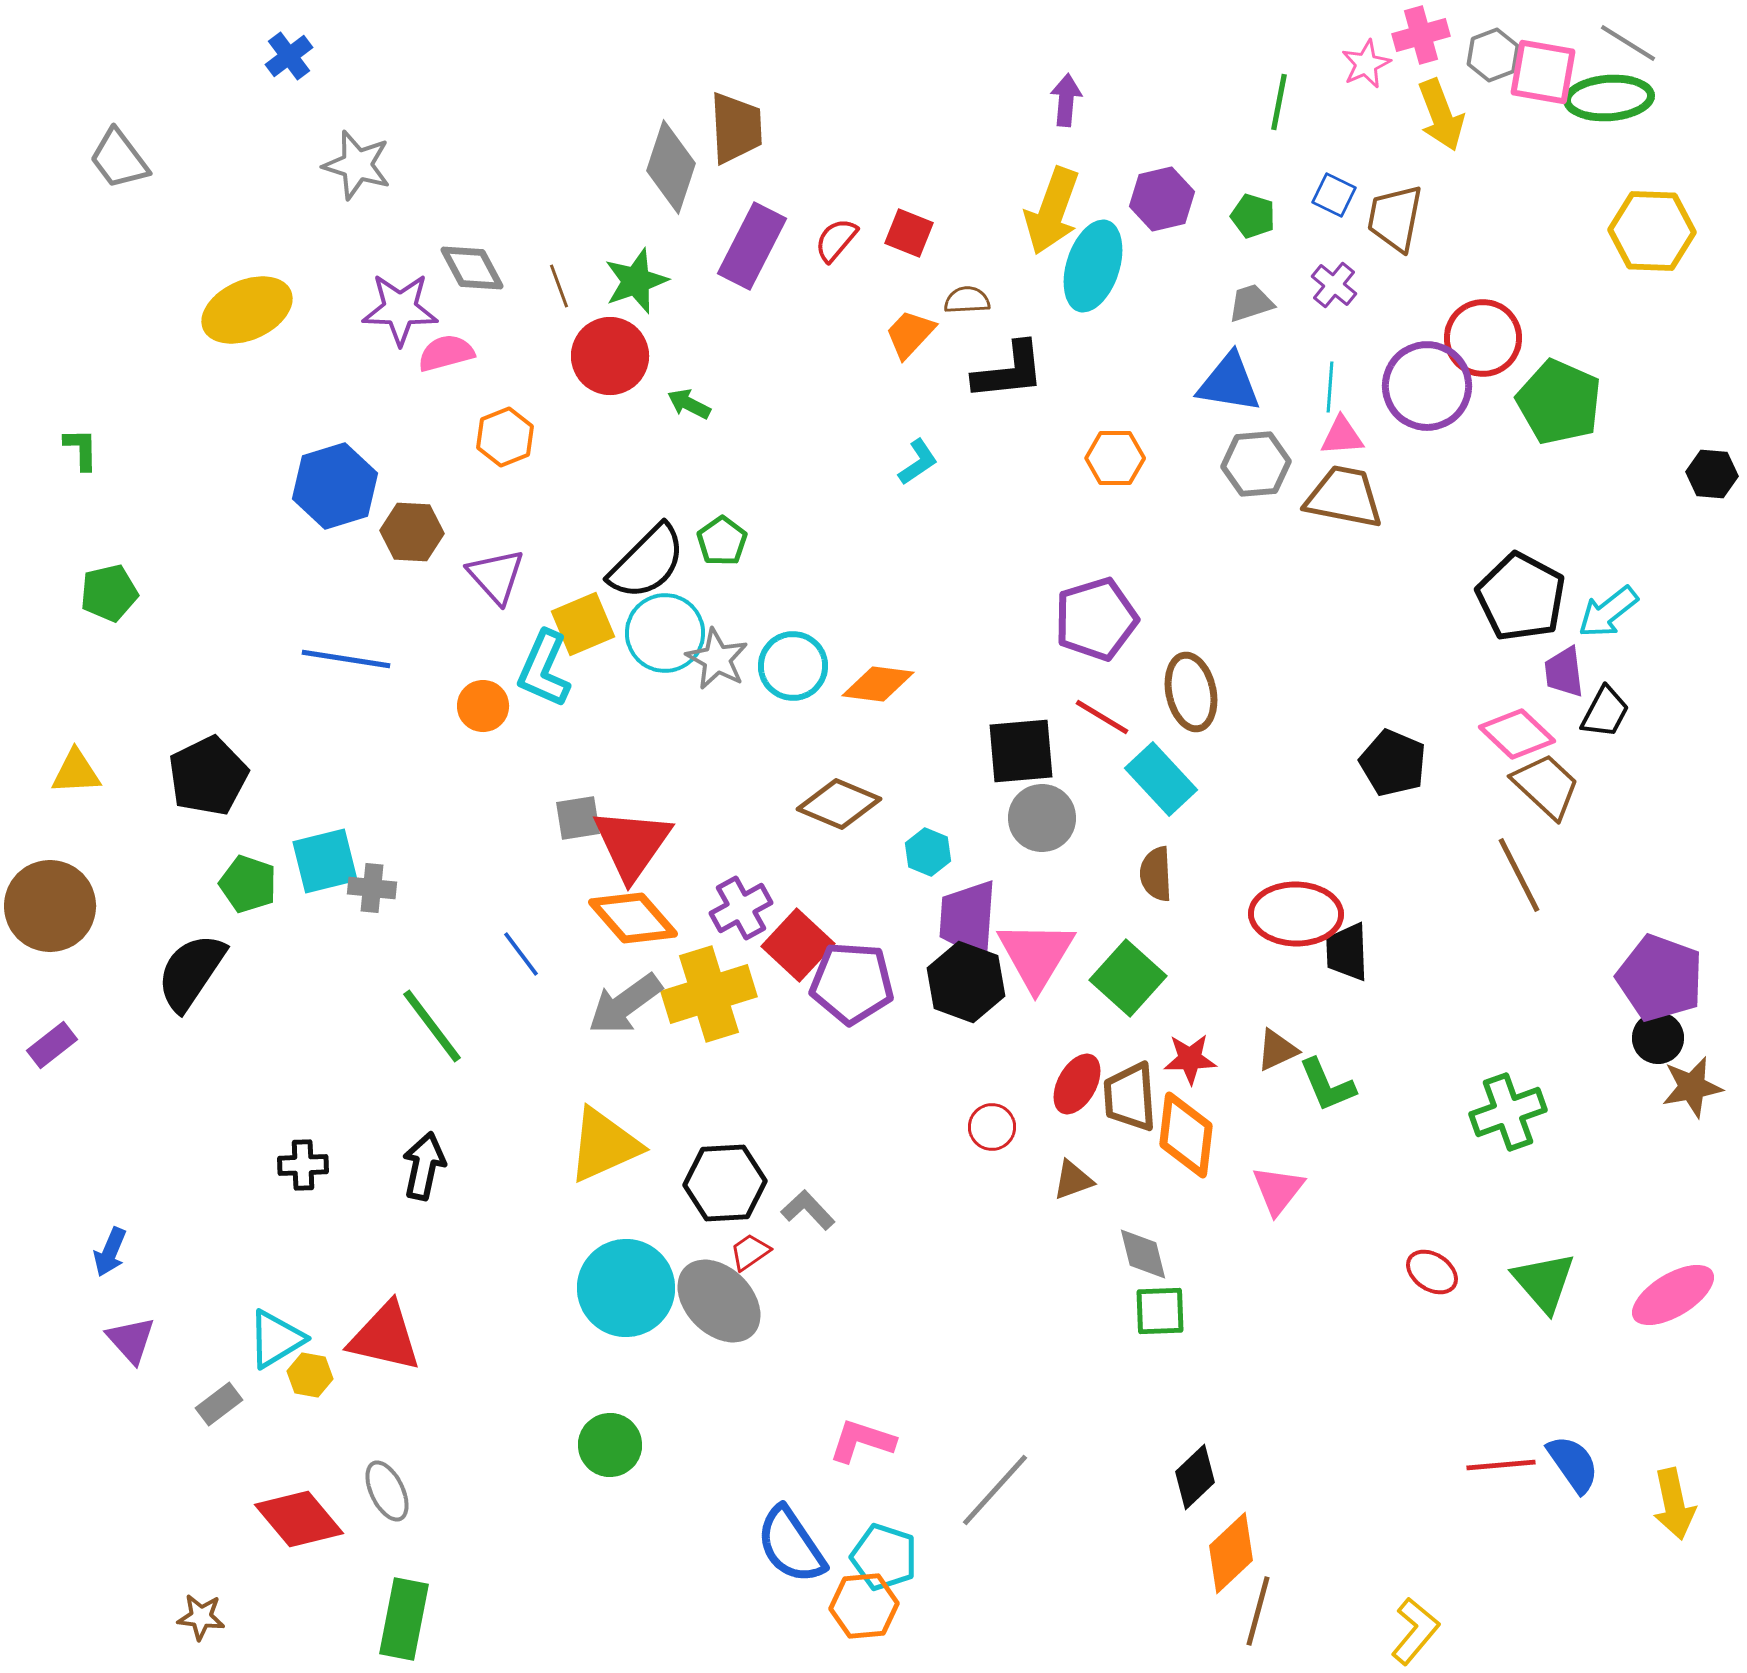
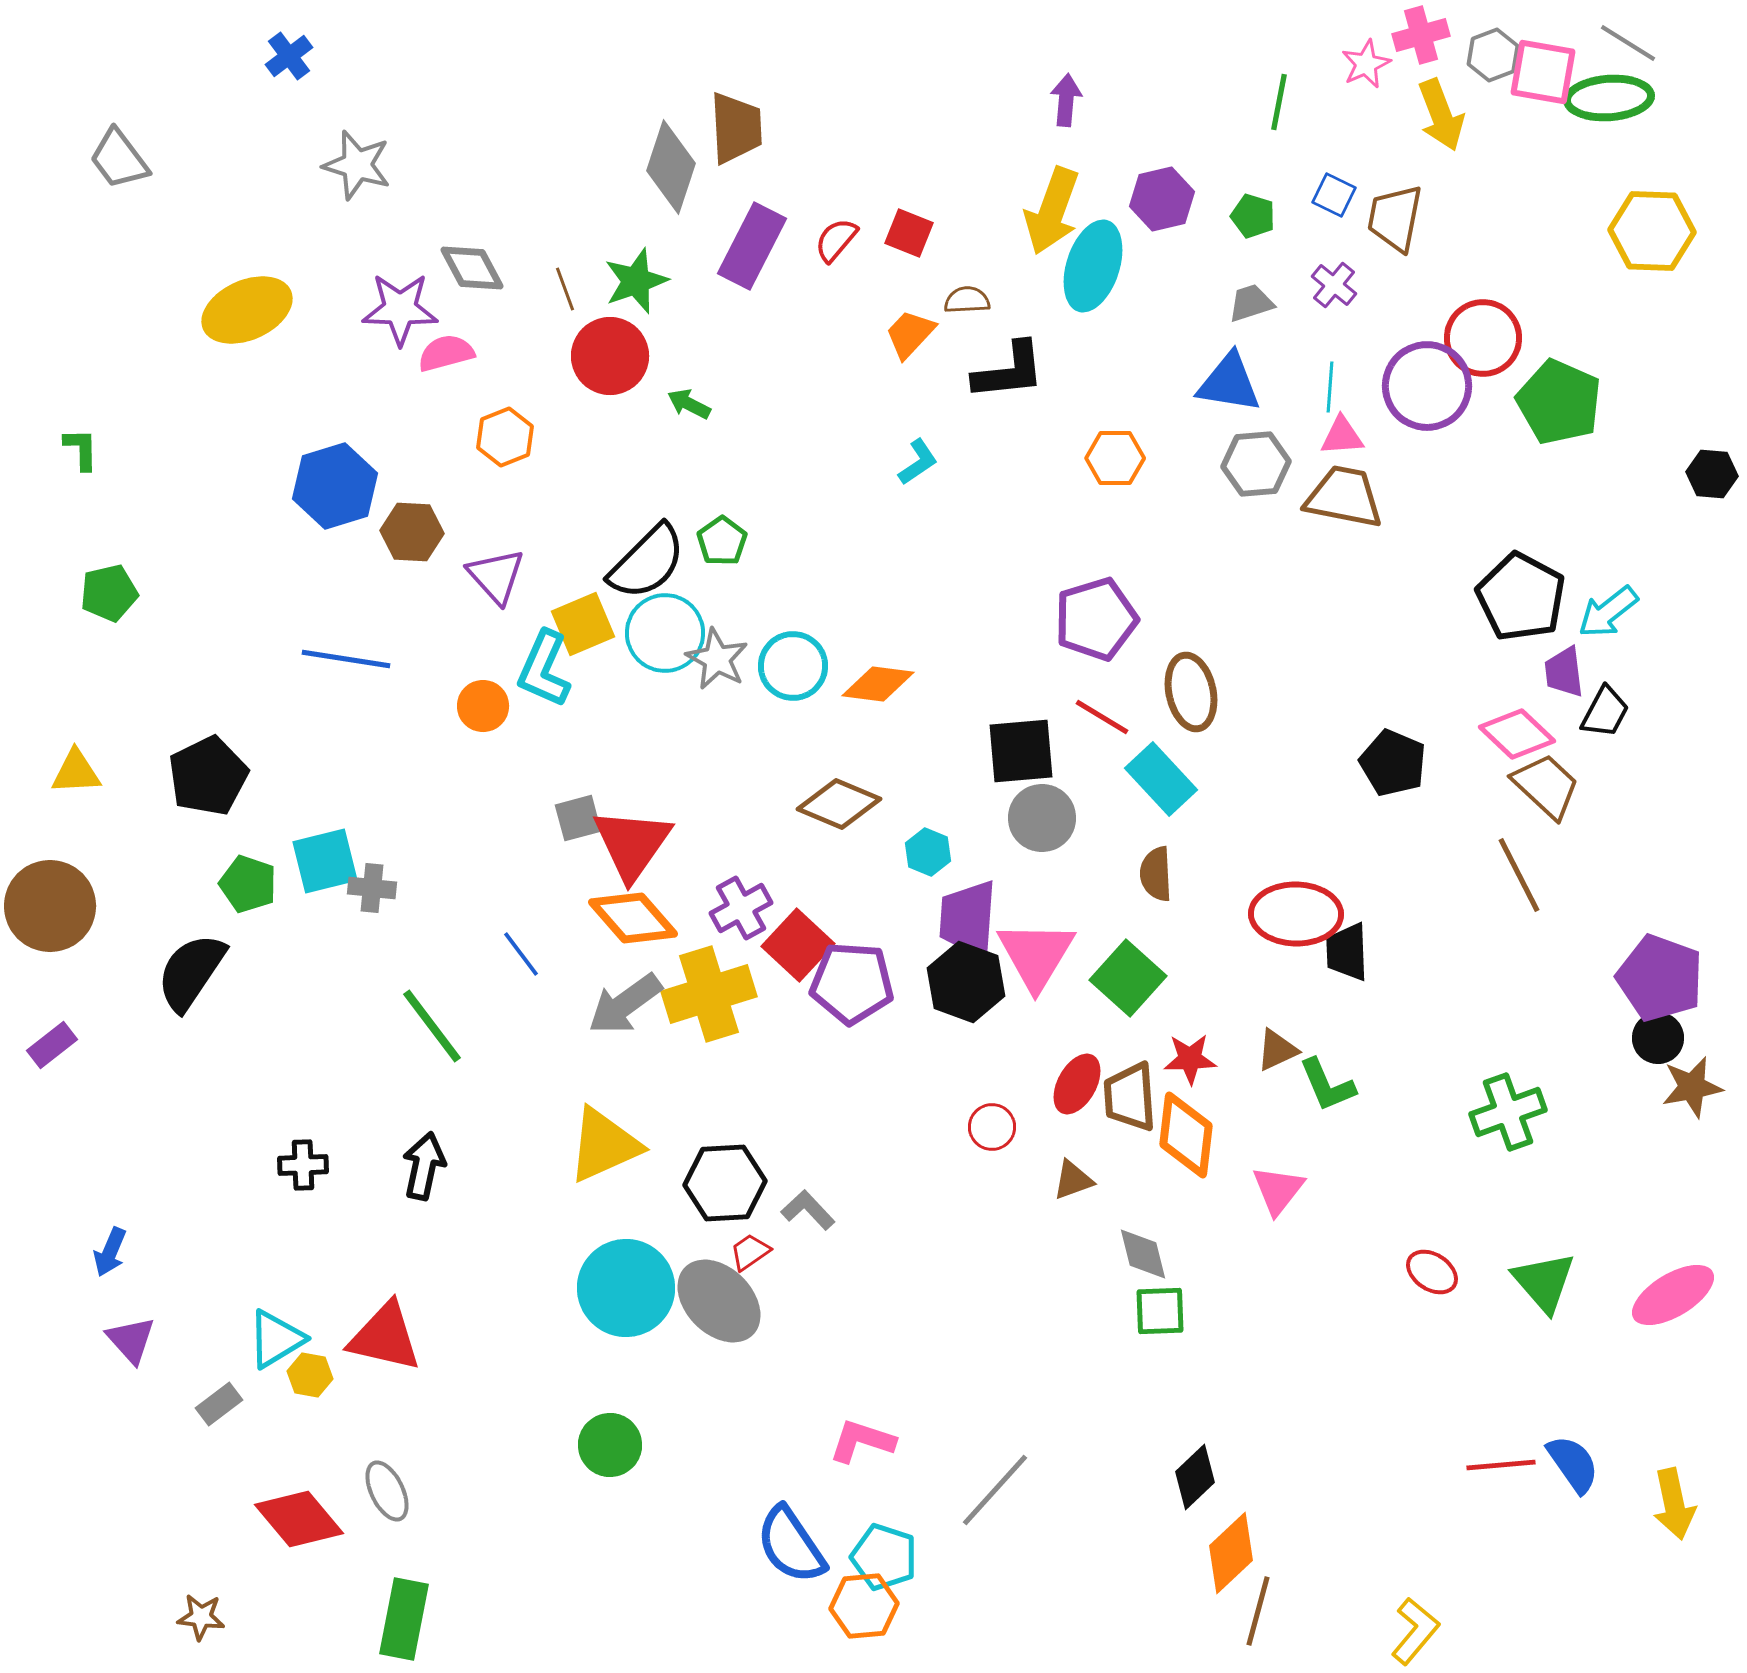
brown line at (559, 286): moved 6 px right, 3 px down
gray square at (578, 818): rotated 6 degrees counterclockwise
